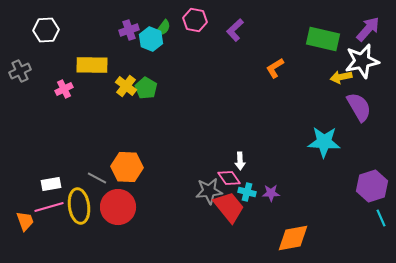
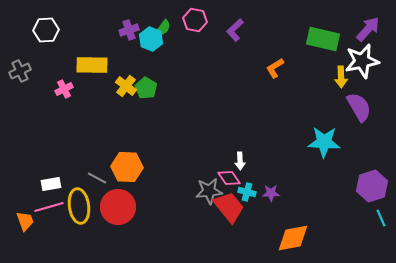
yellow arrow: rotated 80 degrees counterclockwise
